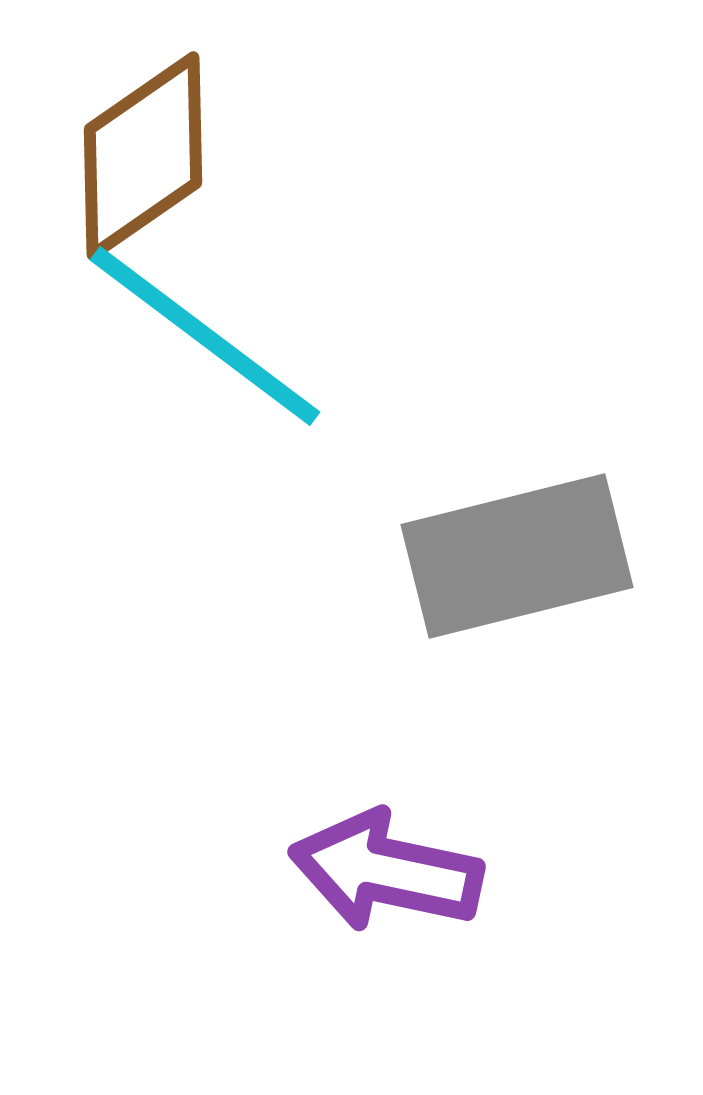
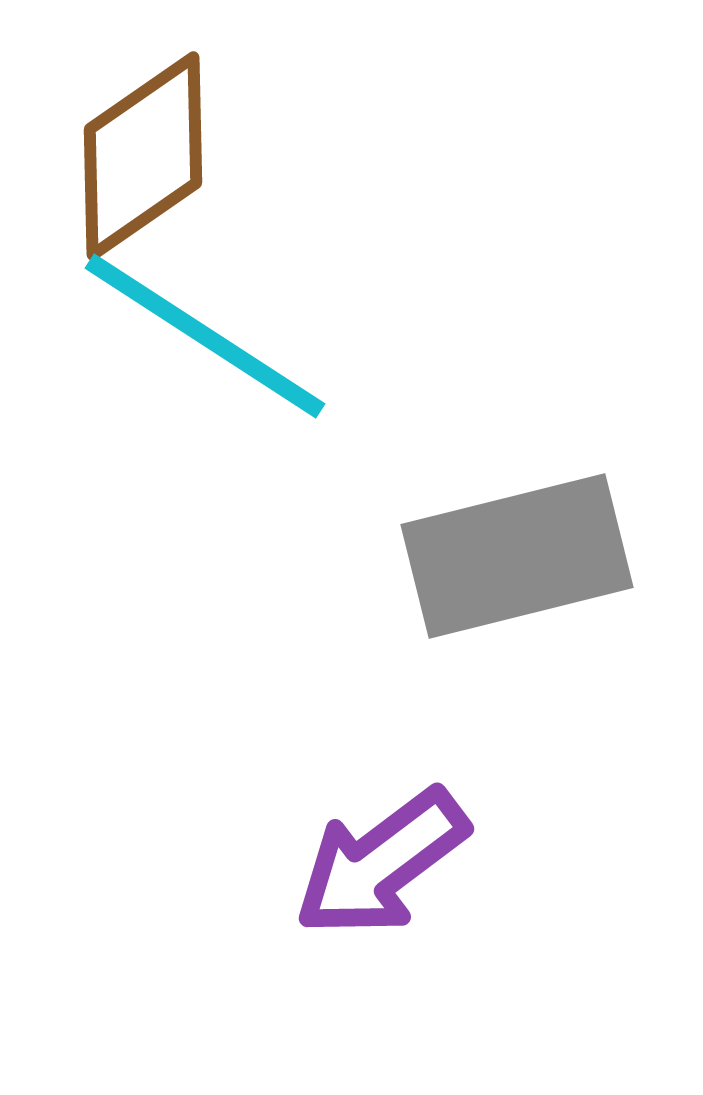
cyan line: rotated 4 degrees counterclockwise
purple arrow: moved 5 px left, 8 px up; rotated 49 degrees counterclockwise
